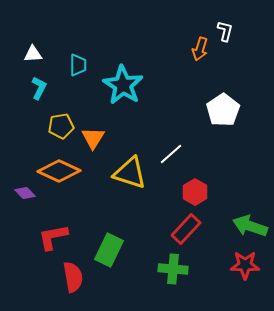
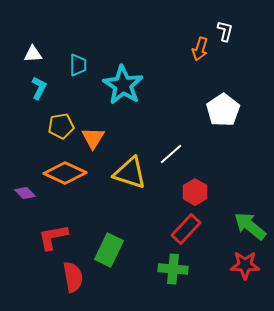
orange diamond: moved 6 px right, 2 px down
green arrow: rotated 20 degrees clockwise
